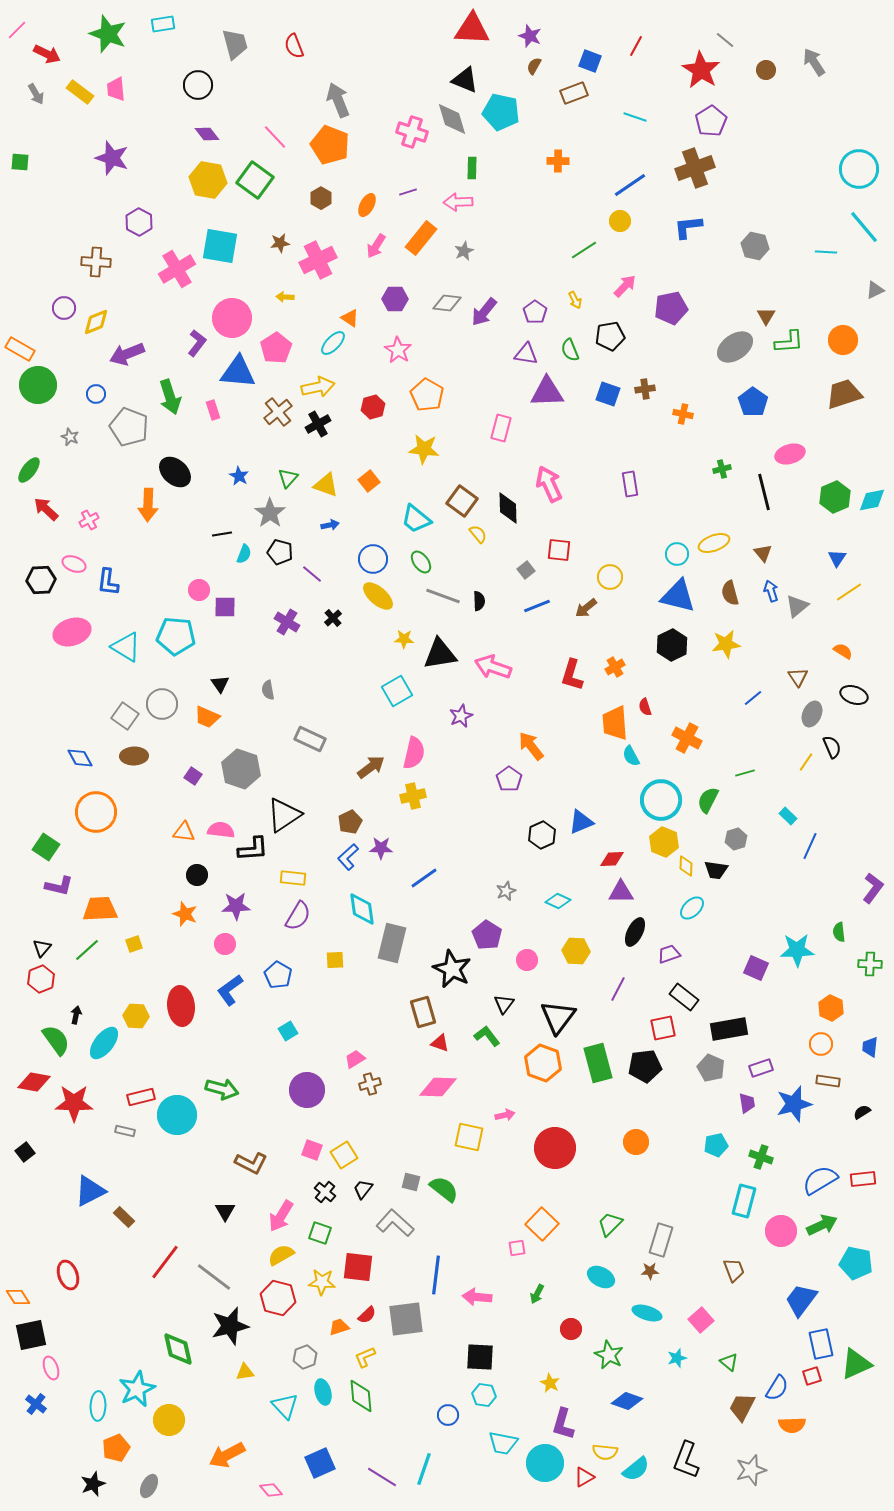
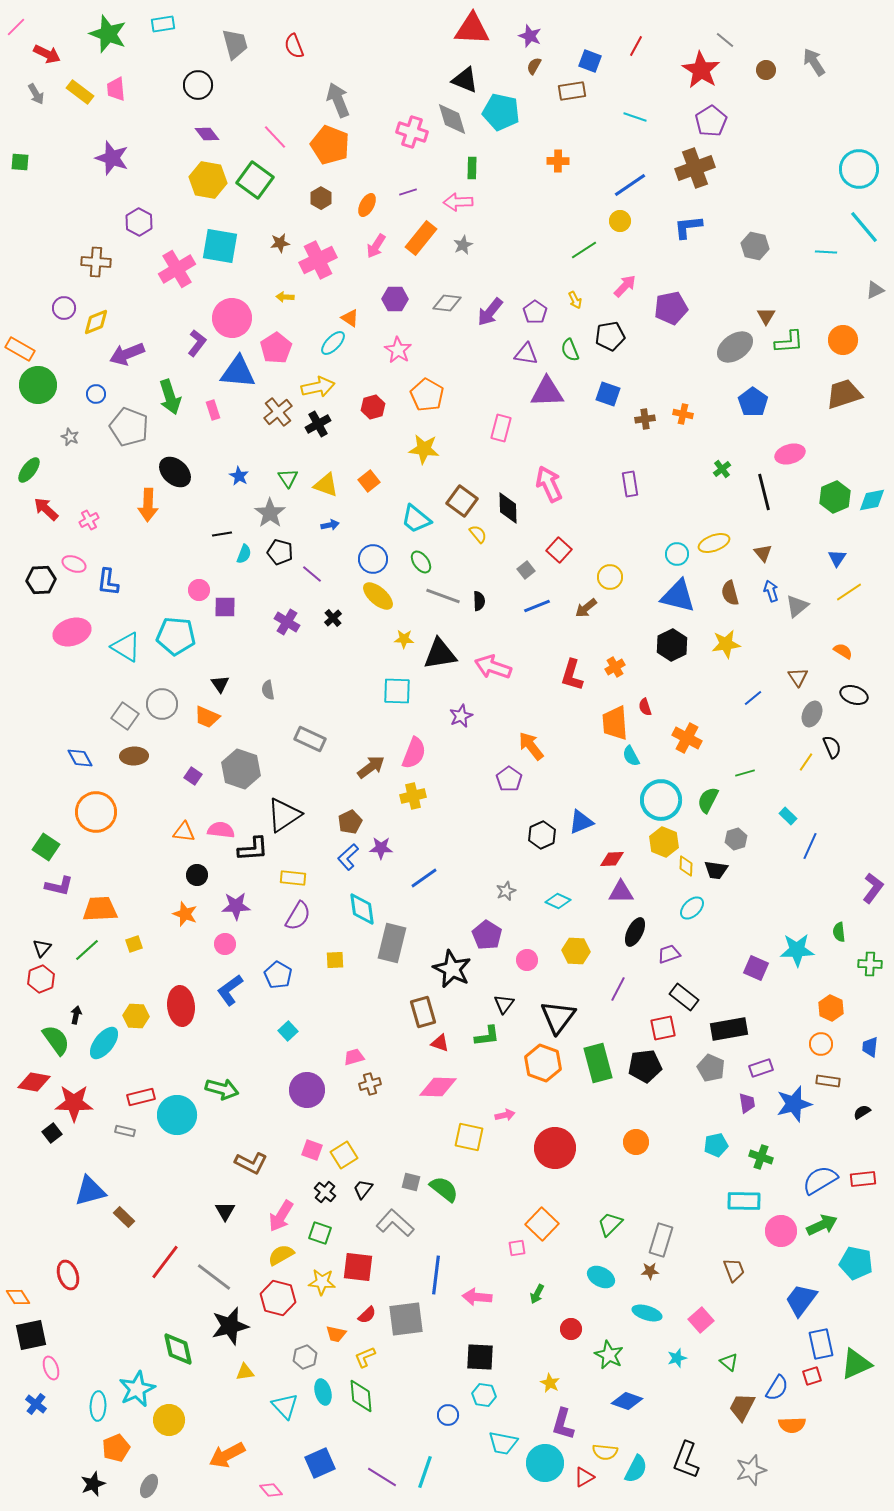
pink line at (17, 30): moved 1 px left, 3 px up
brown rectangle at (574, 93): moved 2 px left, 2 px up; rotated 12 degrees clockwise
gray star at (464, 251): moved 1 px left, 6 px up
purple arrow at (484, 312): moved 6 px right
brown cross at (645, 389): moved 30 px down
green cross at (722, 469): rotated 24 degrees counterclockwise
green triangle at (288, 478): rotated 15 degrees counterclockwise
red square at (559, 550): rotated 35 degrees clockwise
cyan square at (397, 691): rotated 32 degrees clockwise
pink semicircle at (414, 753): rotated 8 degrees clockwise
cyan square at (288, 1031): rotated 12 degrees counterclockwise
green L-shape at (487, 1036): rotated 120 degrees clockwise
pink trapezoid at (355, 1059): moved 1 px left, 2 px up; rotated 15 degrees clockwise
black square at (25, 1152): moved 27 px right, 19 px up
blue triangle at (90, 1191): rotated 12 degrees clockwise
cyan rectangle at (744, 1201): rotated 76 degrees clockwise
orange trapezoid at (339, 1327): moved 3 px left, 7 px down; rotated 150 degrees counterclockwise
cyan line at (424, 1469): moved 1 px right, 3 px down
cyan semicircle at (636, 1469): rotated 24 degrees counterclockwise
